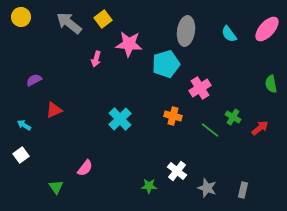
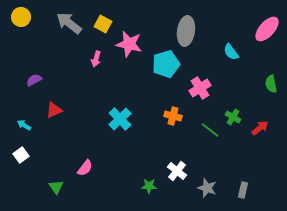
yellow square: moved 5 px down; rotated 24 degrees counterclockwise
cyan semicircle: moved 2 px right, 18 px down
pink star: rotated 8 degrees clockwise
